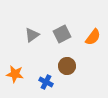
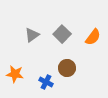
gray square: rotated 18 degrees counterclockwise
brown circle: moved 2 px down
